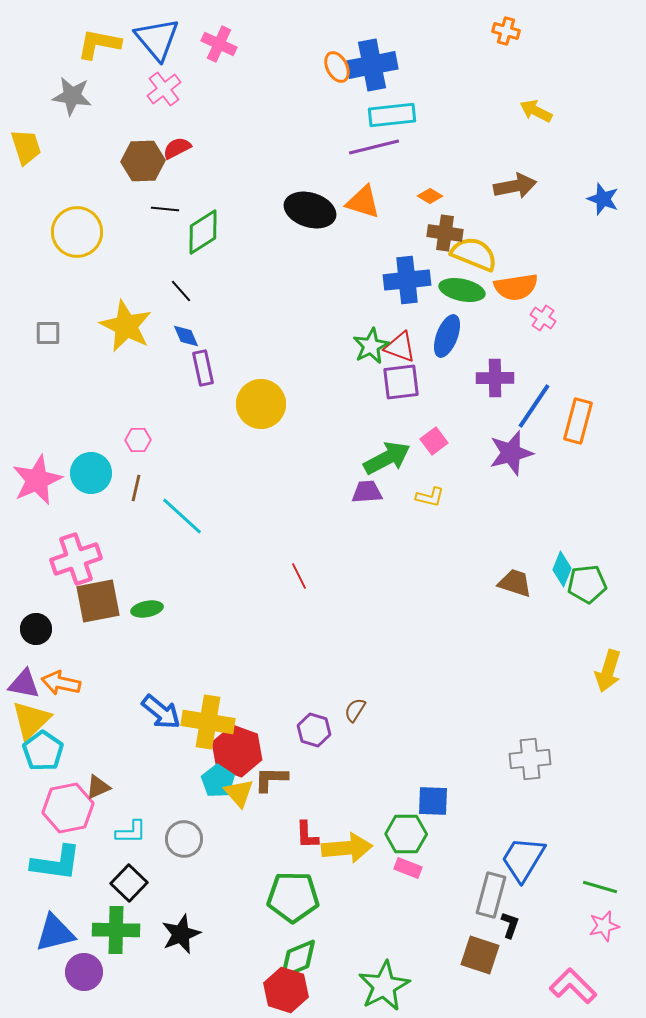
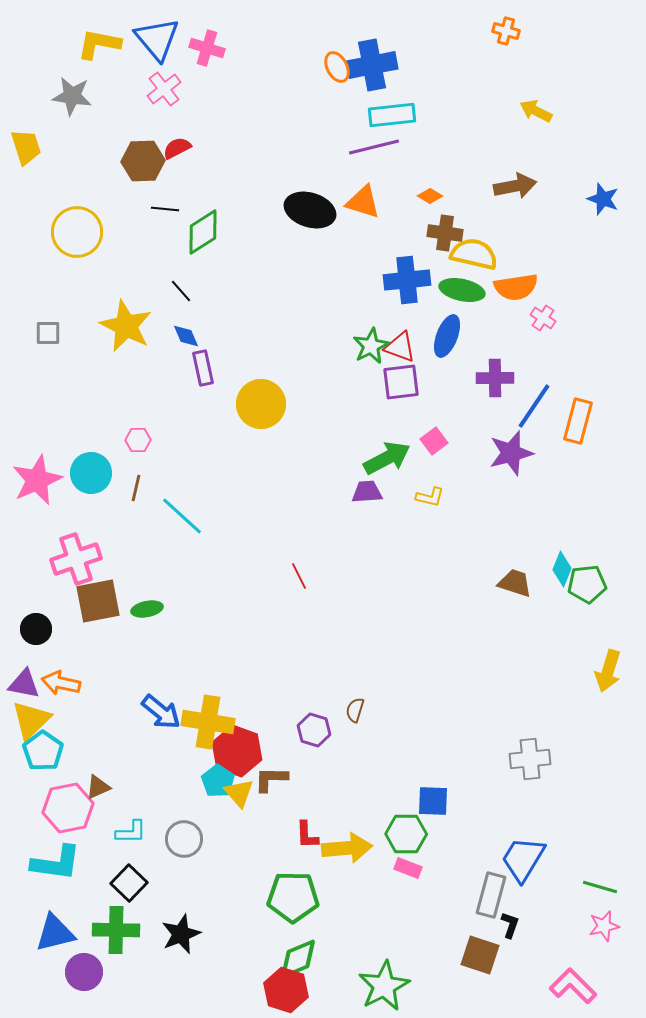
pink cross at (219, 44): moved 12 px left, 4 px down; rotated 8 degrees counterclockwise
yellow semicircle at (474, 254): rotated 9 degrees counterclockwise
brown semicircle at (355, 710): rotated 15 degrees counterclockwise
